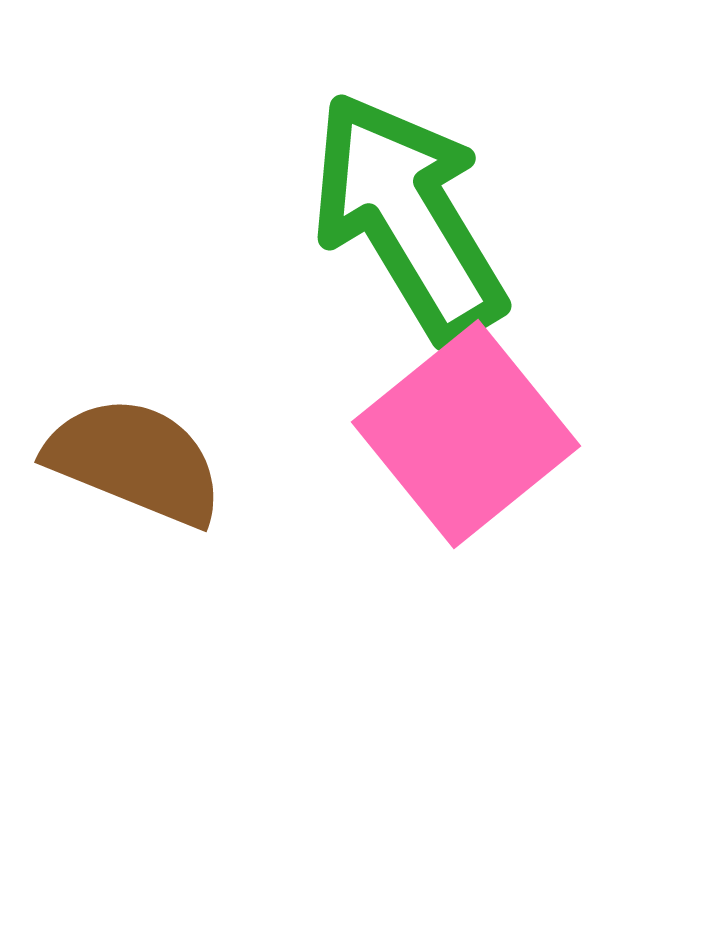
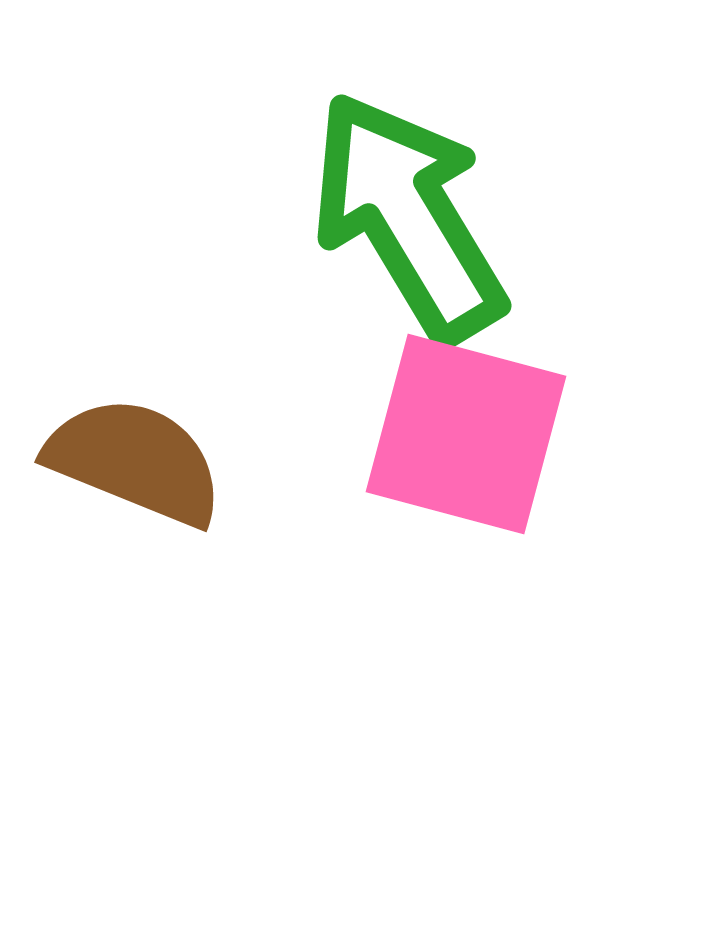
pink square: rotated 36 degrees counterclockwise
